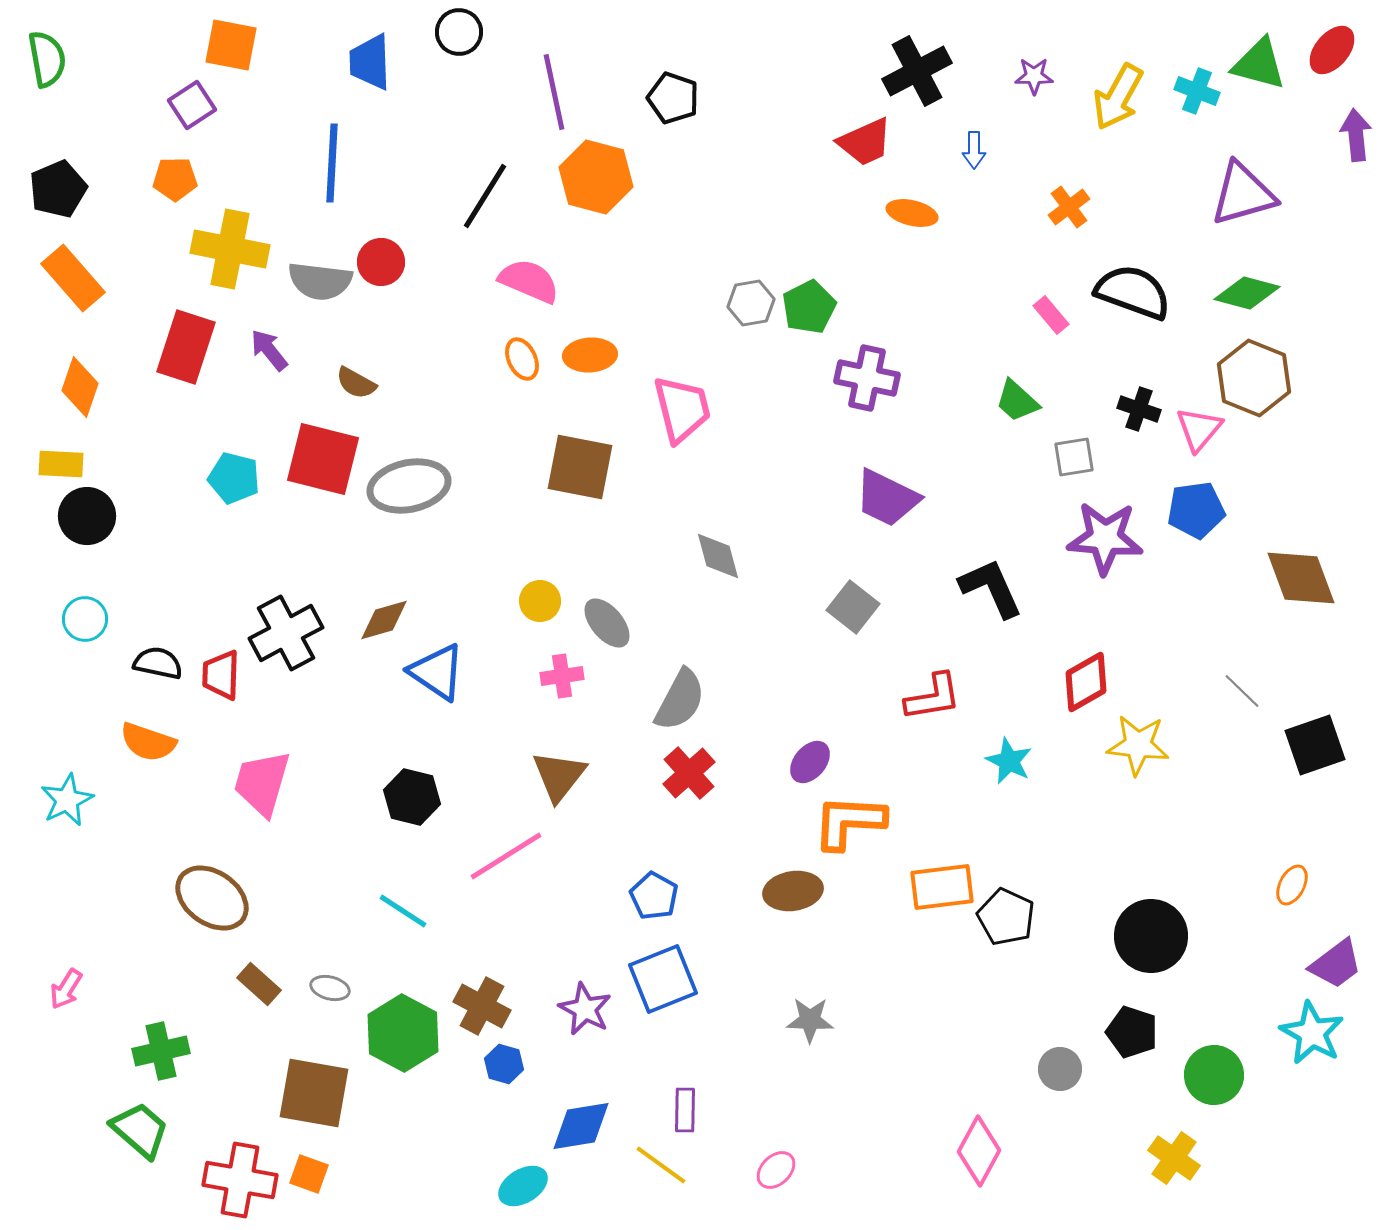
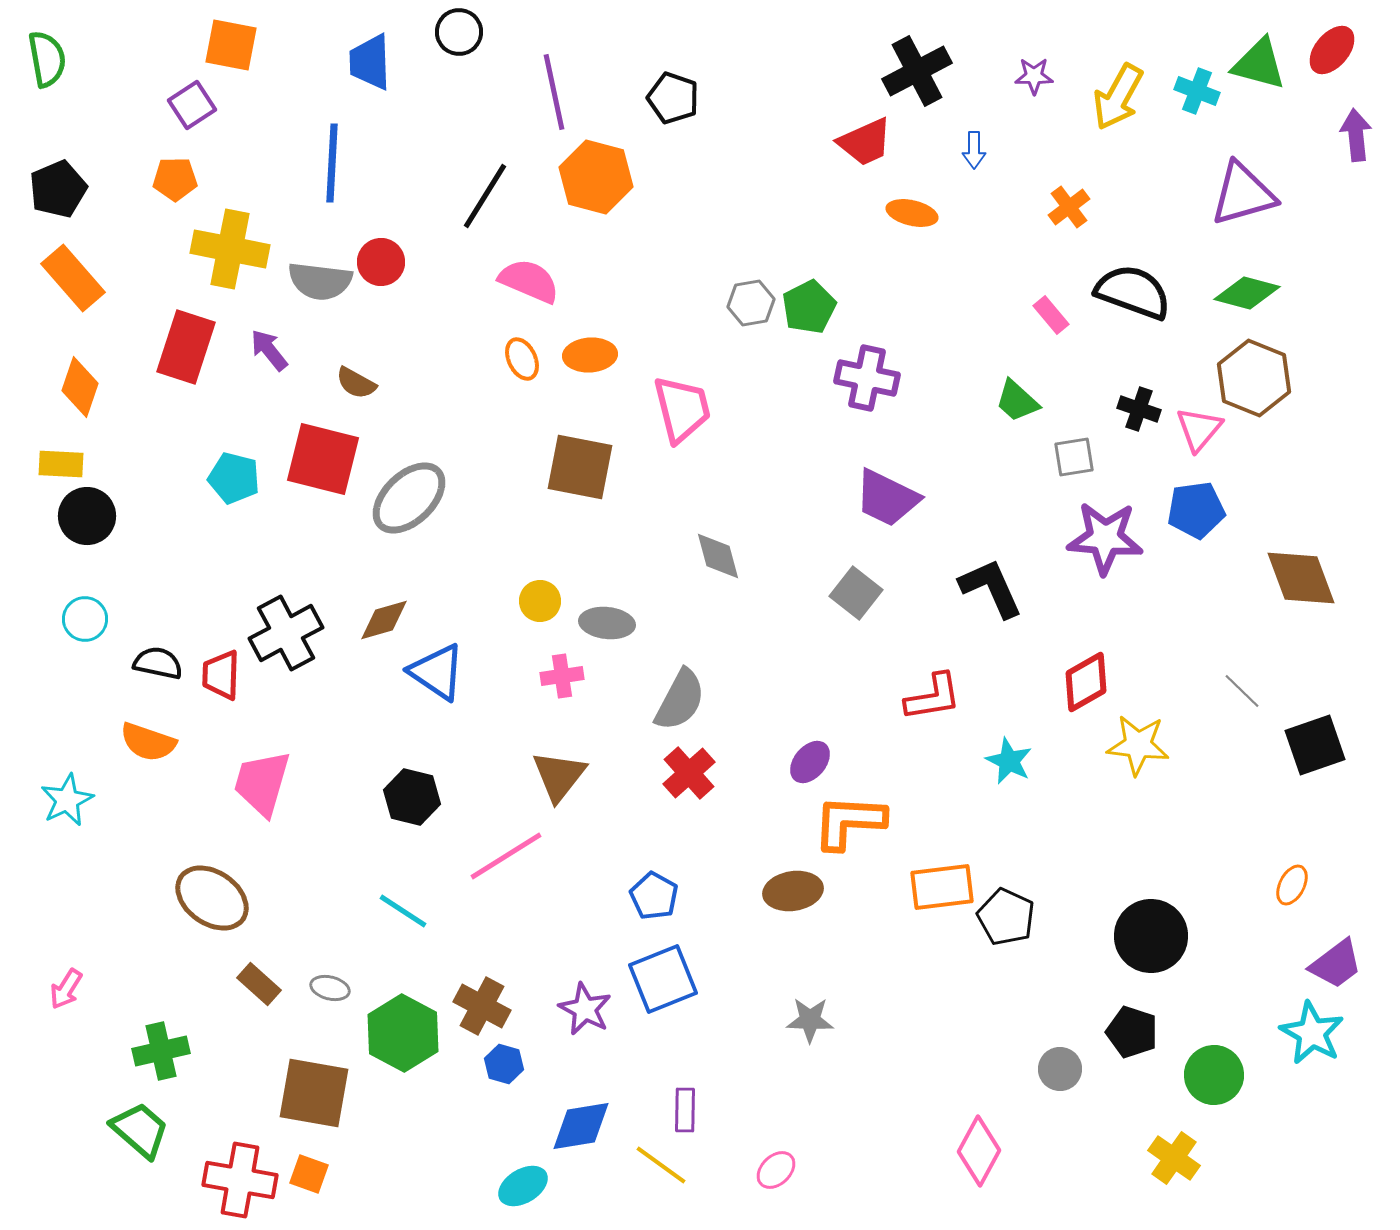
gray ellipse at (409, 486): moved 12 px down; rotated 32 degrees counterclockwise
gray square at (853, 607): moved 3 px right, 14 px up
gray ellipse at (607, 623): rotated 44 degrees counterclockwise
